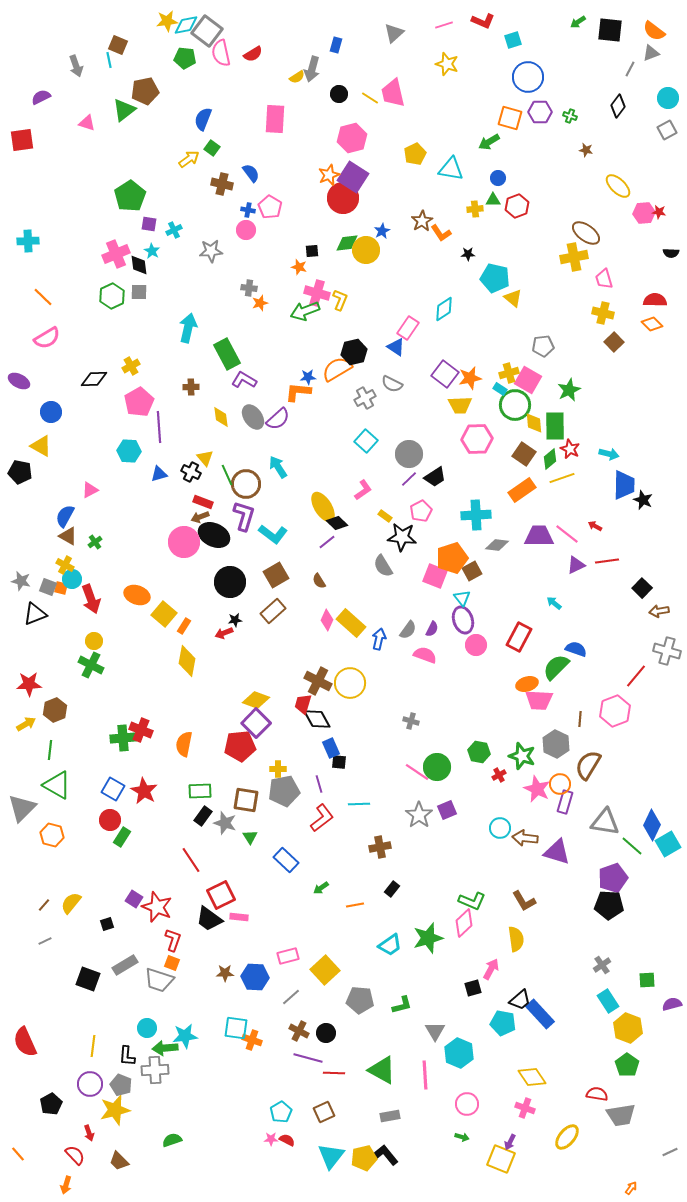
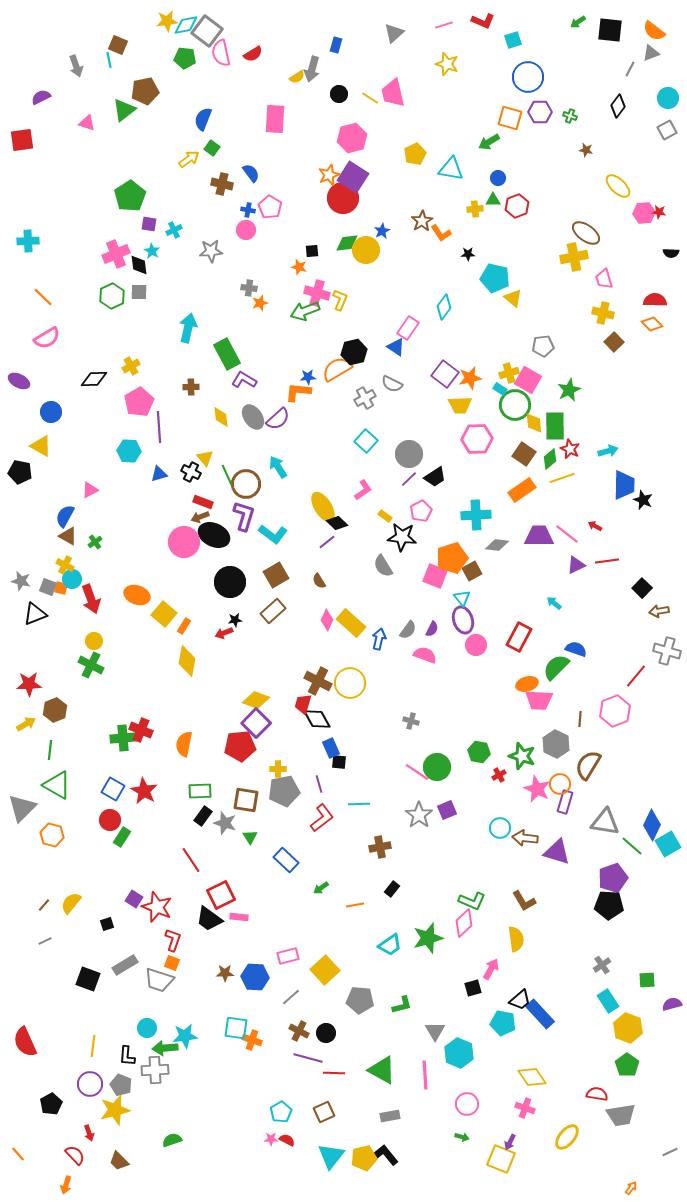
cyan diamond at (444, 309): moved 2 px up; rotated 20 degrees counterclockwise
cyan arrow at (609, 454): moved 1 px left, 3 px up; rotated 30 degrees counterclockwise
